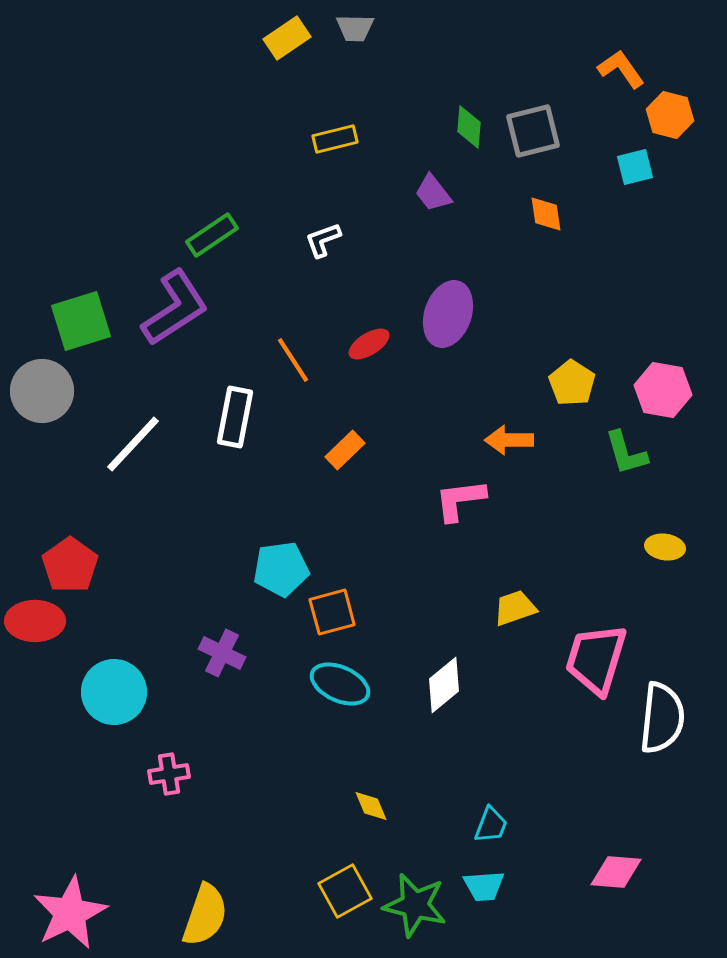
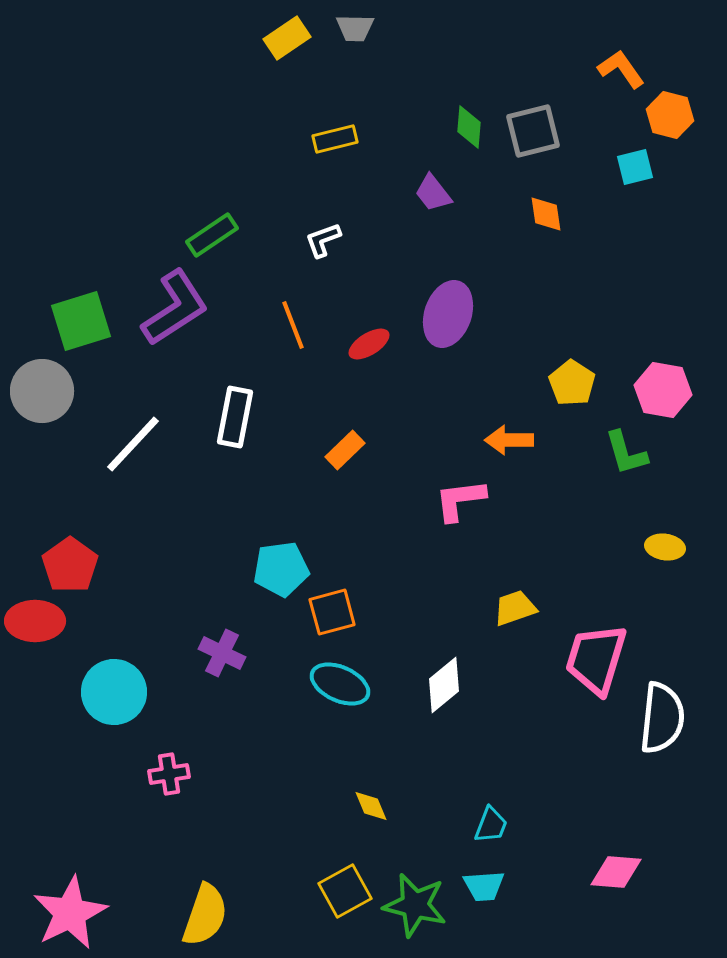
orange line at (293, 360): moved 35 px up; rotated 12 degrees clockwise
